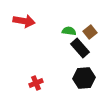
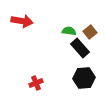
red arrow: moved 2 px left
